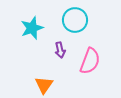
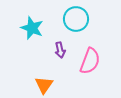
cyan circle: moved 1 px right, 1 px up
cyan star: rotated 30 degrees counterclockwise
